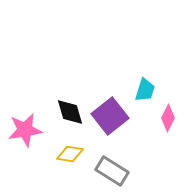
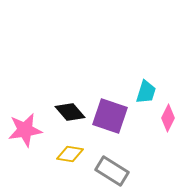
cyan trapezoid: moved 1 px right, 2 px down
black diamond: rotated 24 degrees counterclockwise
purple square: rotated 33 degrees counterclockwise
